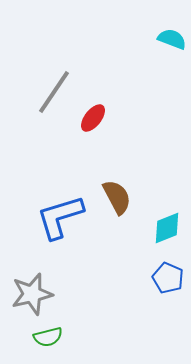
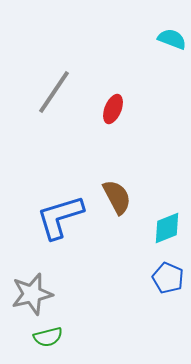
red ellipse: moved 20 px right, 9 px up; rotated 16 degrees counterclockwise
